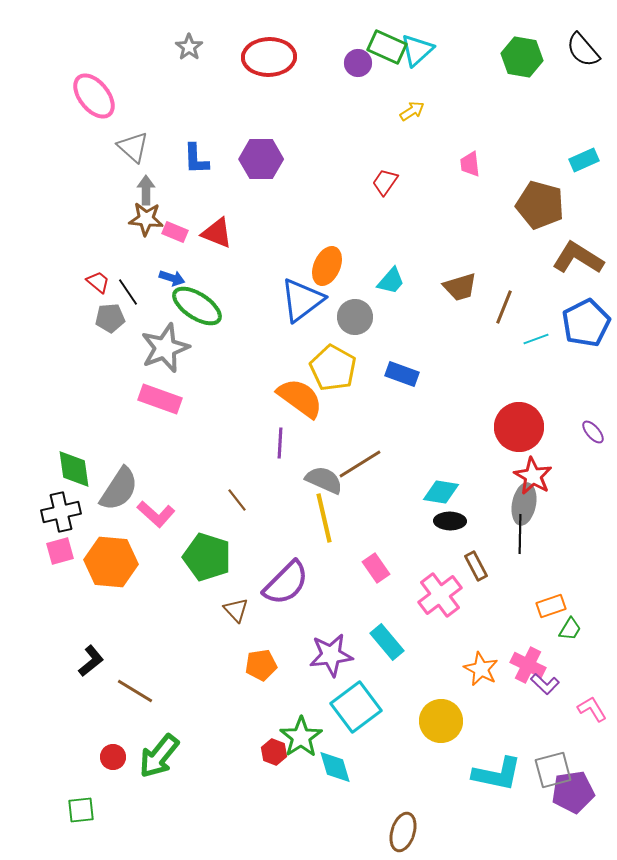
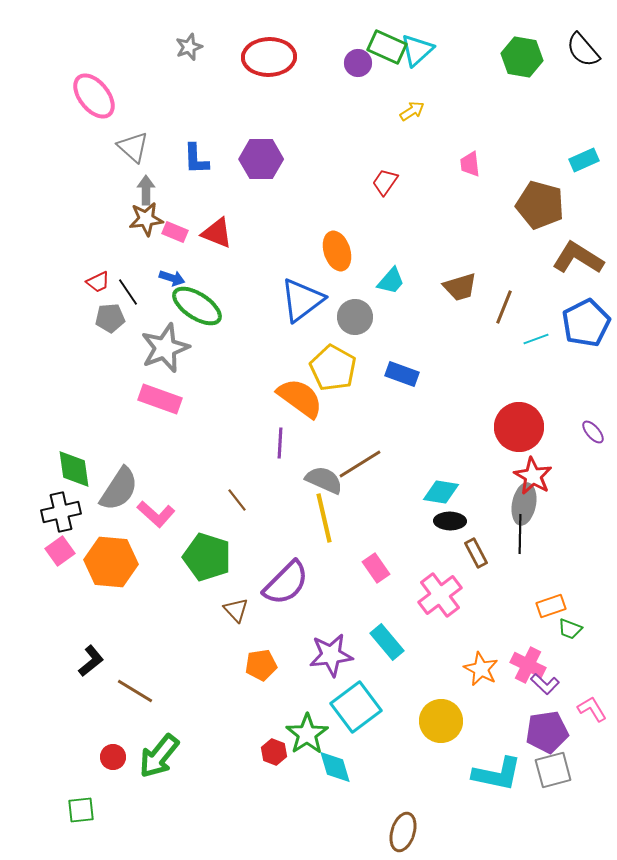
gray star at (189, 47): rotated 16 degrees clockwise
brown star at (146, 219): rotated 12 degrees counterclockwise
orange ellipse at (327, 266): moved 10 px right, 15 px up; rotated 42 degrees counterclockwise
red trapezoid at (98, 282): rotated 115 degrees clockwise
pink square at (60, 551): rotated 20 degrees counterclockwise
brown rectangle at (476, 566): moved 13 px up
green trapezoid at (570, 629): rotated 80 degrees clockwise
green star at (301, 737): moved 6 px right, 3 px up
purple pentagon at (573, 792): moved 26 px left, 60 px up
